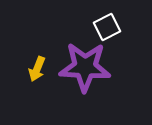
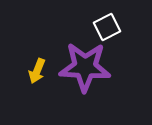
yellow arrow: moved 2 px down
